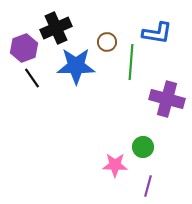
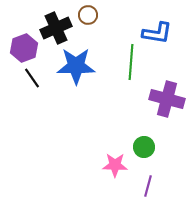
brown circle: moved 19 px left, 27 px up
green circle: moved 1 px right
